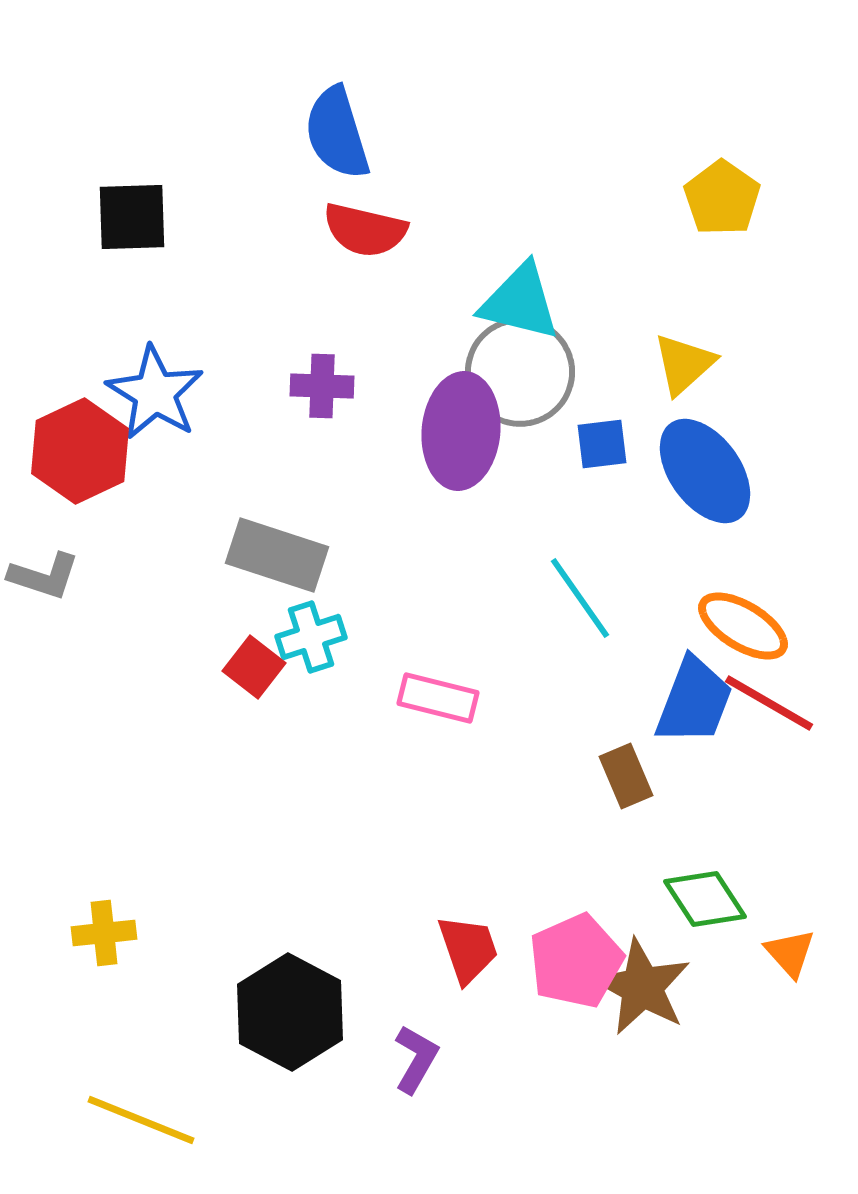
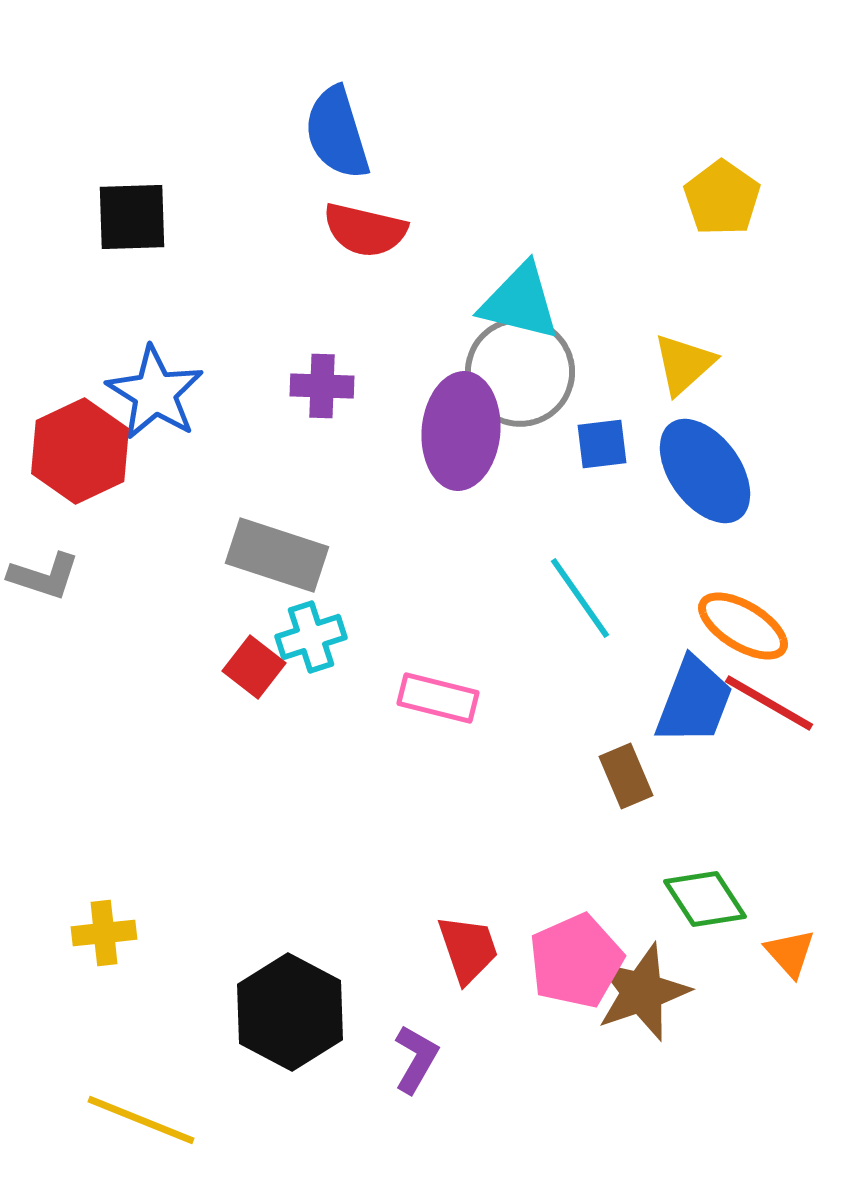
brown star: moved 5 px down; rotated 24 degrees clockwise
